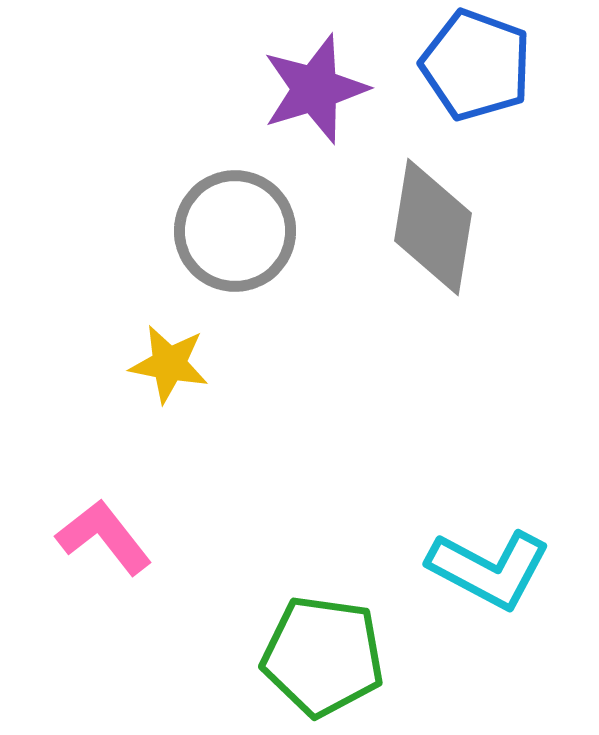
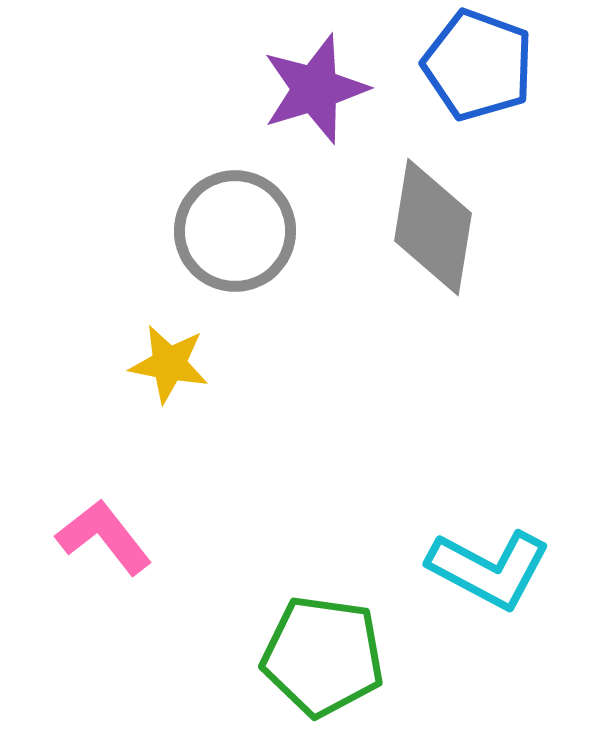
blue pentagon: moved 2 px right
